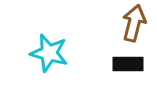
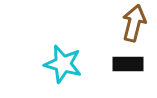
cyan star: moved 14 px right, 11 px down
